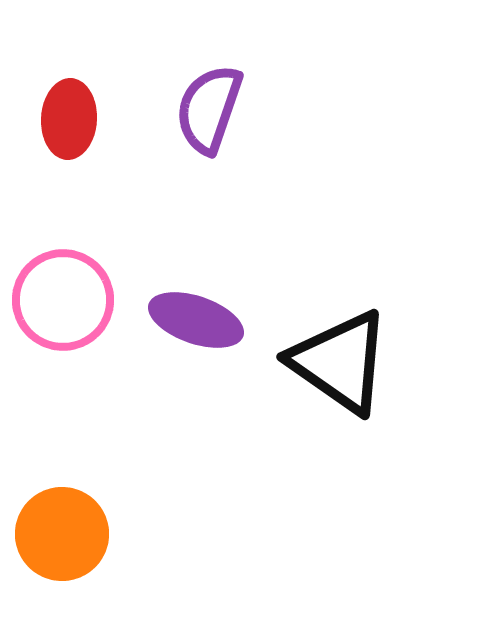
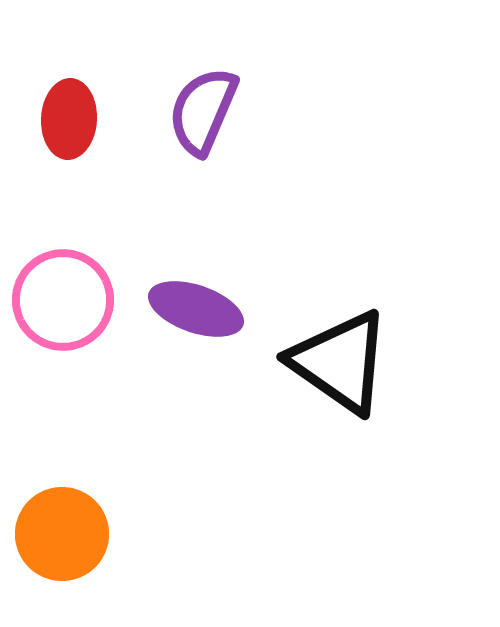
purple semicircle: moved 6 px left, 2 px down; rotated 4 degrees clockwise
purple ellipse: moved 11 px up
